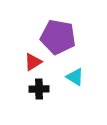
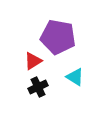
red triangle: moved 1 px up
black cross: moved 1 px left, 2 px up; rotated 24 degrees counterclockwise
